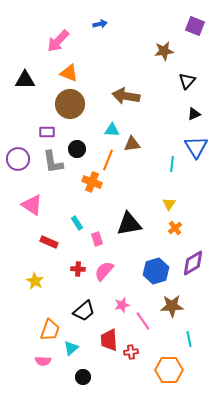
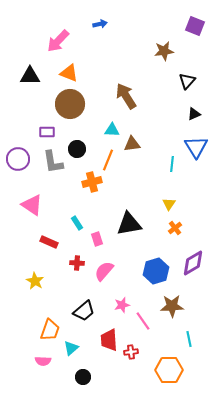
black triangle at (25, 80): moved 5 px right, 4 px up
brown arrow at (126, 96): rotated 48 degrees clockwise
orange cross at (92, 182): rotated 36 degrees counterclockwise
red cross at (78, 269): moved 1 px left, 6 px up
